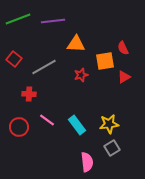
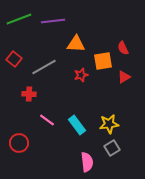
green line: moved 1 px right
orange square: moved 2 px left
red circle: moved 16 px down
